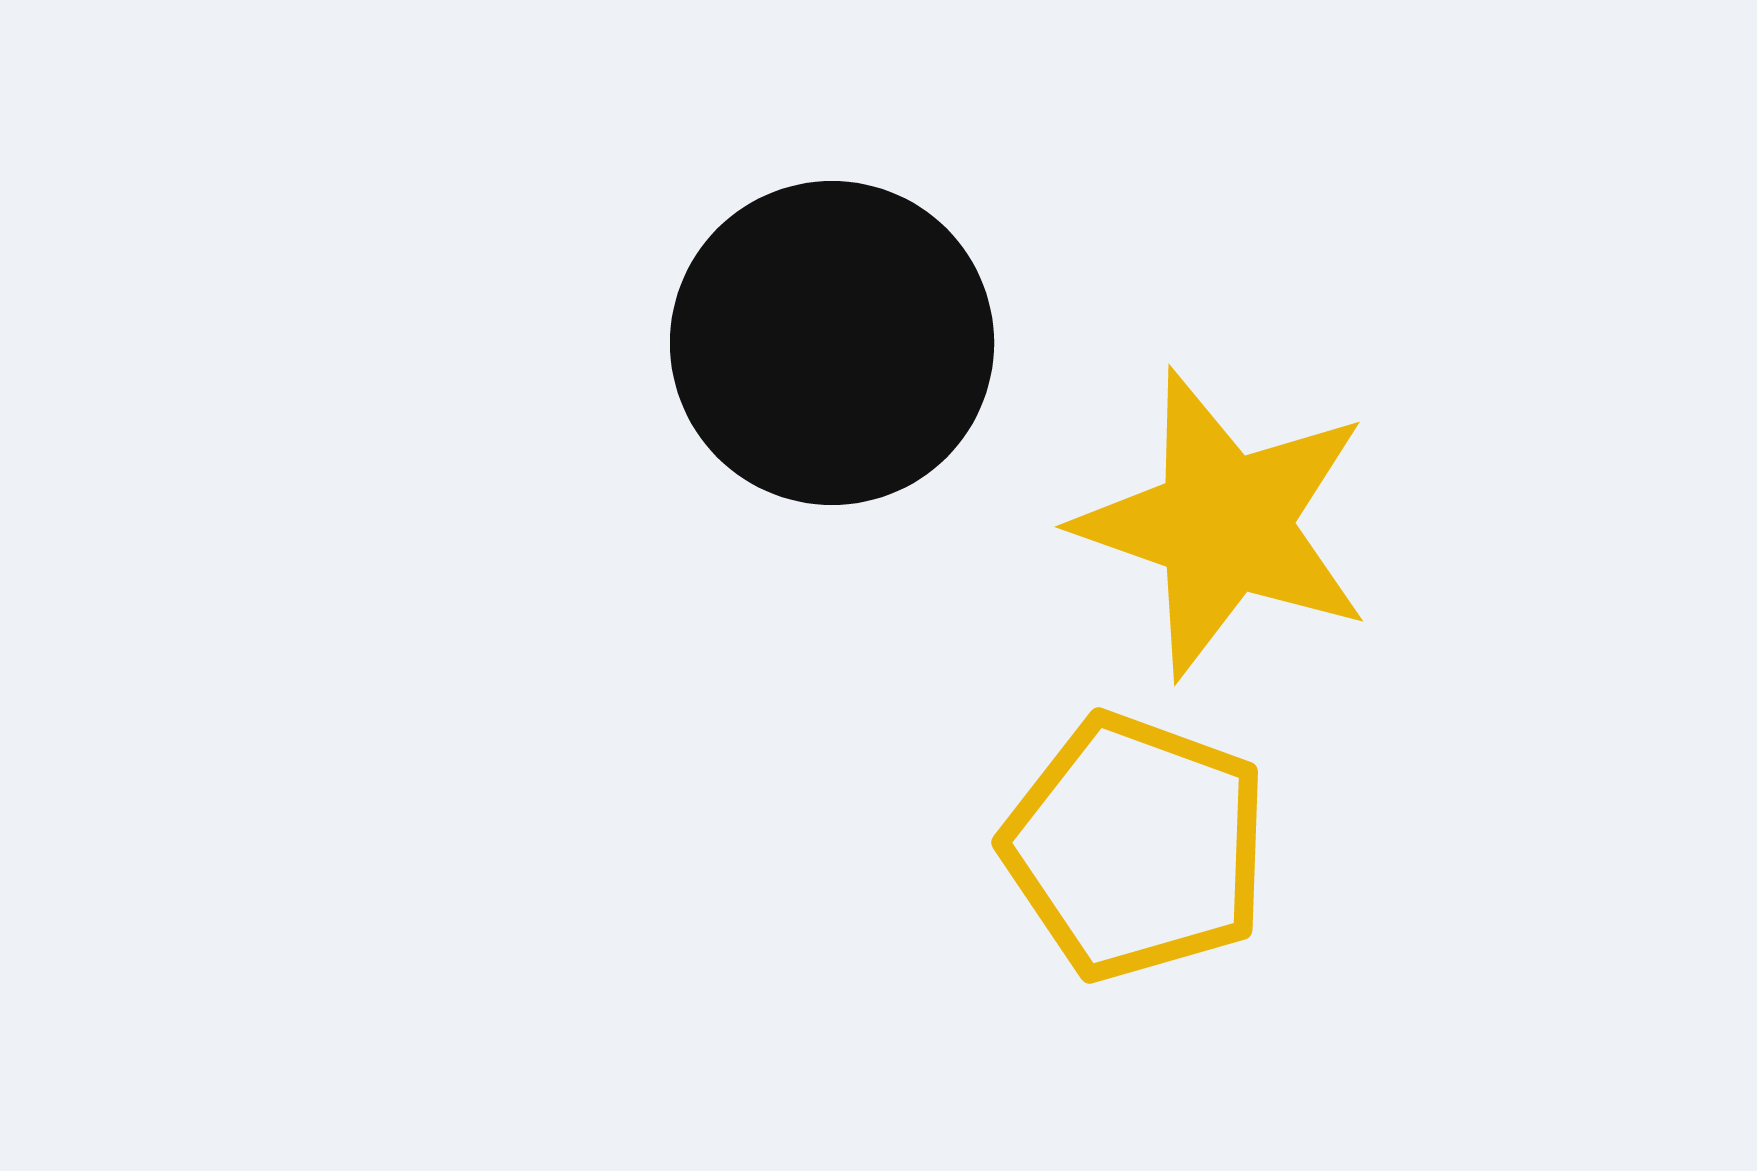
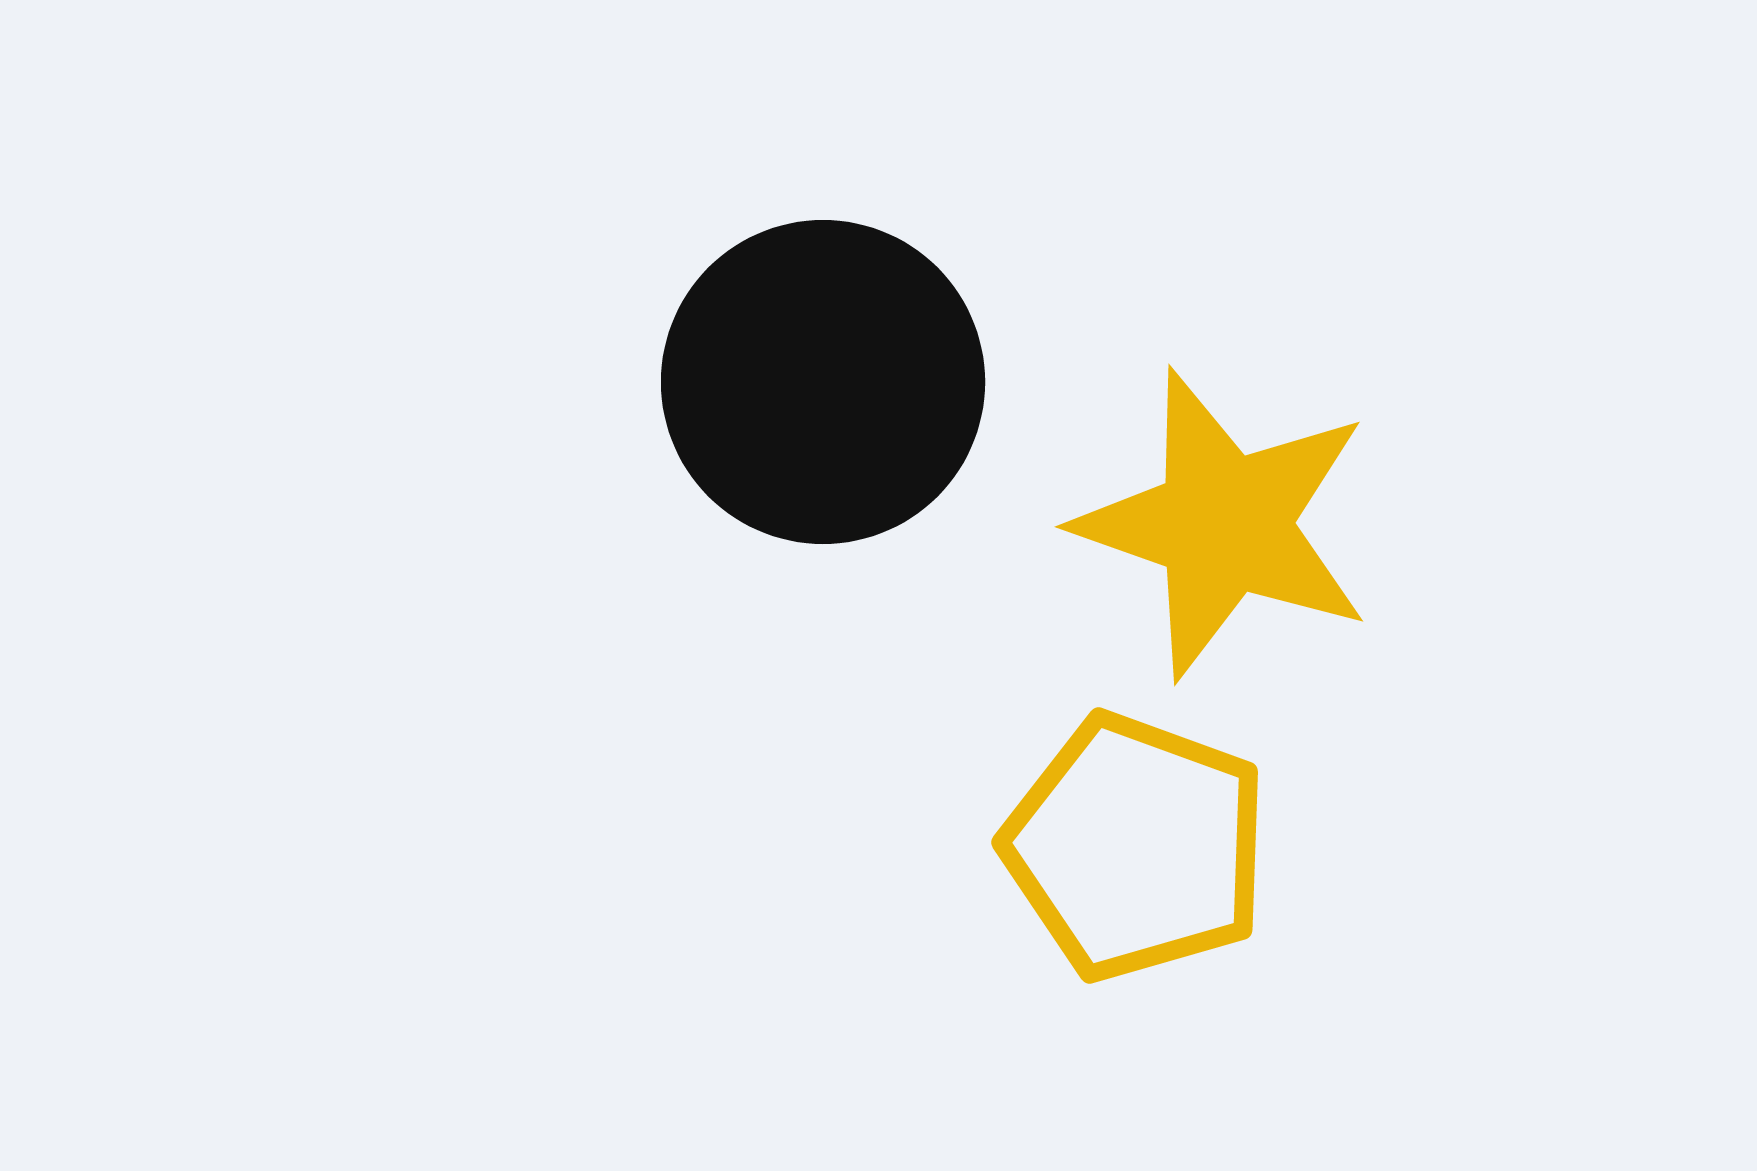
black circle: moved 9 px left, 39 px down
